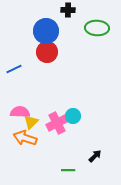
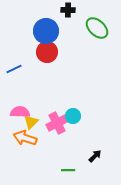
green ellipse: rotated 40 degrees clockwise
